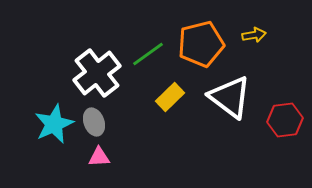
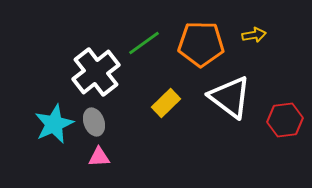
orange pentagon: rotated 15 degrees clockwise
green line: moved 4 px left, 11 px up
white cross: moved 1 px left, 1 px up
yellow rectangle: moved 4 px left, 6 px down
